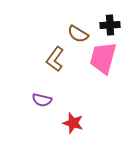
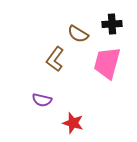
black cross: moved 2 px right, 1 px up
pink trapezoid: moved 4 px right, 5 px down
